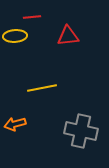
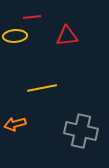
red triangle: moved 1 px left
